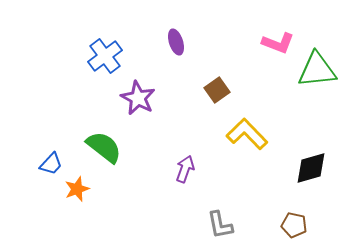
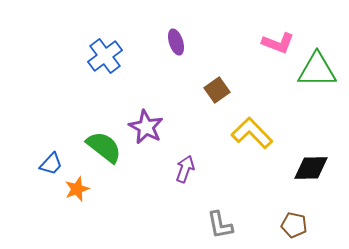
green triangle: rotated 6 degrees clockwise
purple star: moved 8 px right, 29 px down
yellow L-shape: moved 5 px right, 1 px up
black diamond: rotated 15 degrees clockwise
